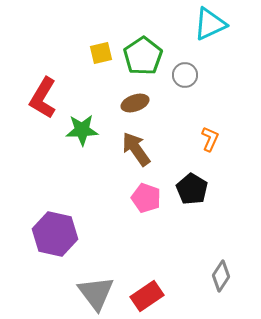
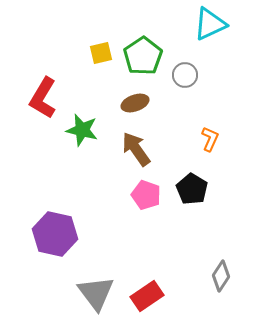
green star: rotated 16 degrees clockwise
pink pentagon: moved 3 px up
